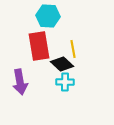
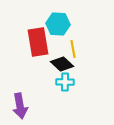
cyan hexagon: moved 10 px right, 8 px down
red rectangle: moved 1 px left, 4 px up
purple arrow: moved 24 px down
